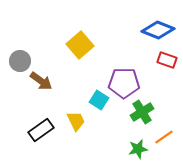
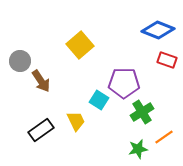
brown arrow: rotated 20 degrees clockwise
